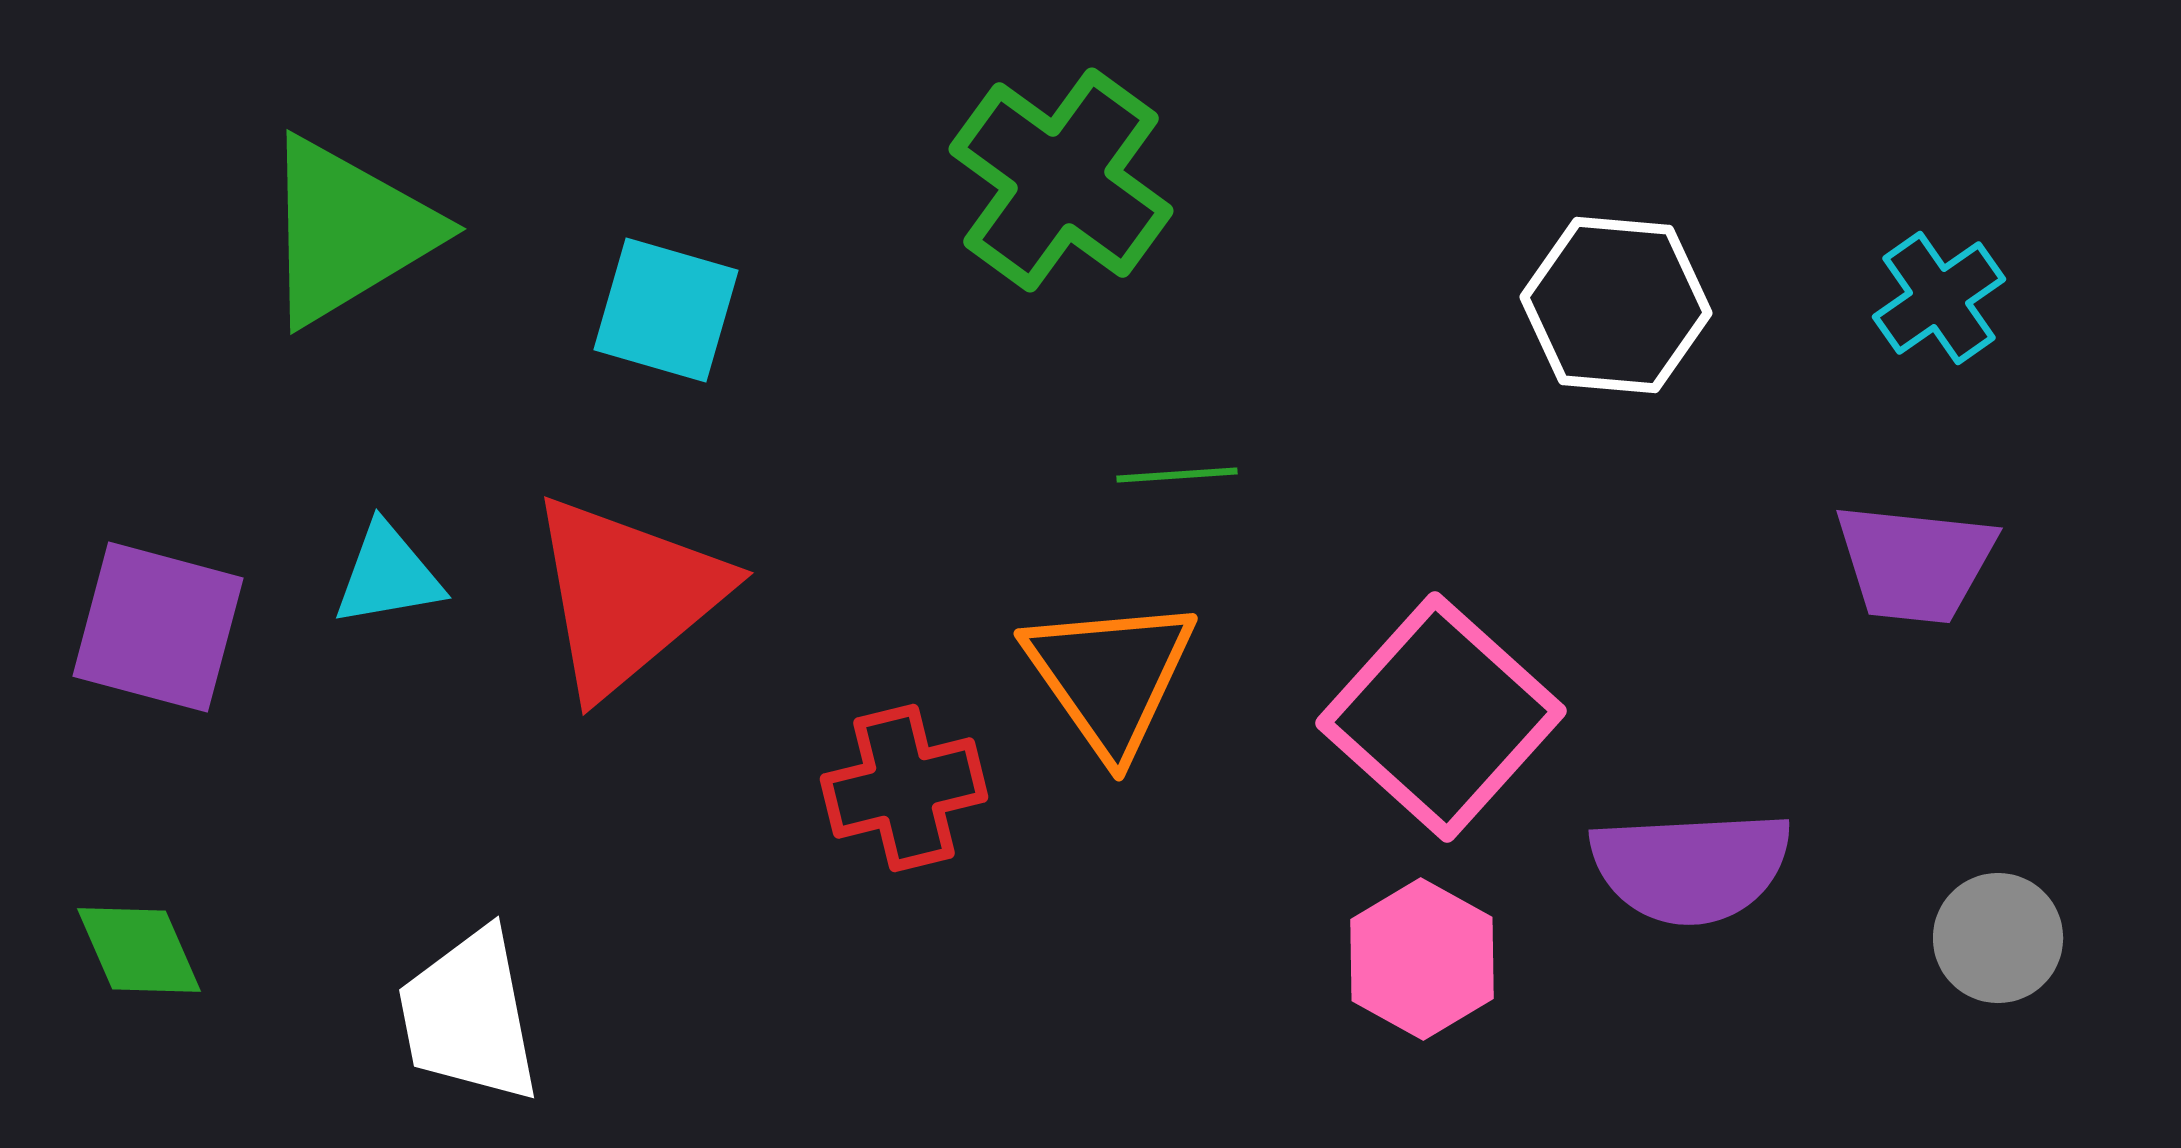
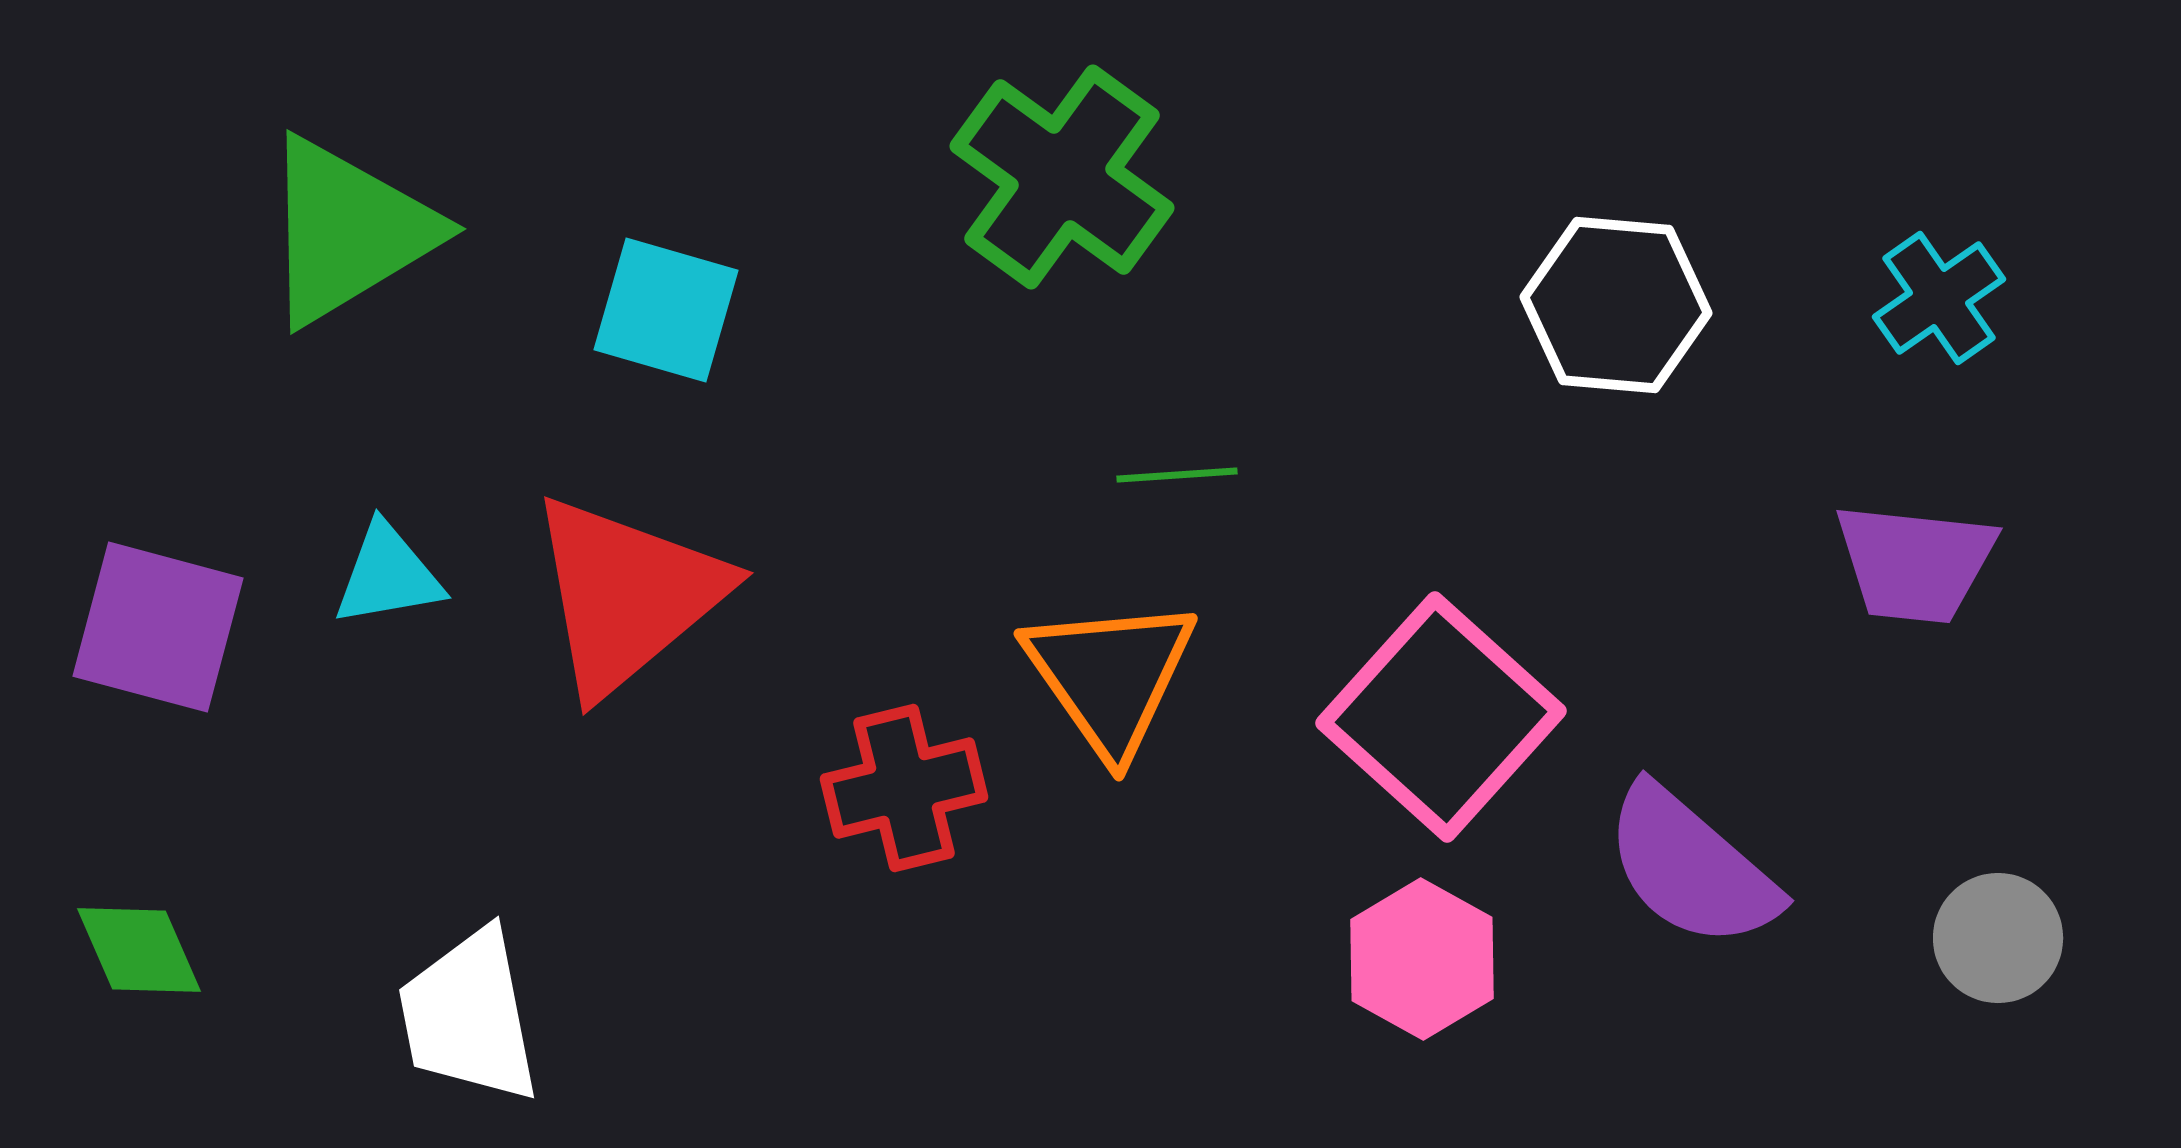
green cross: moved 1 px right, 3 px up
purple semicircle: rotated 44 degrees clockwise
